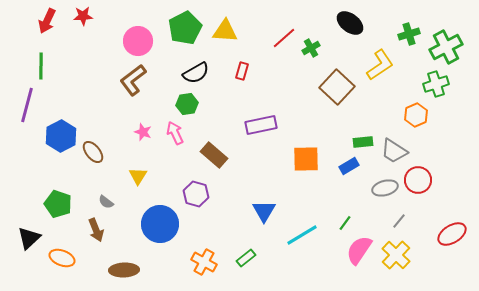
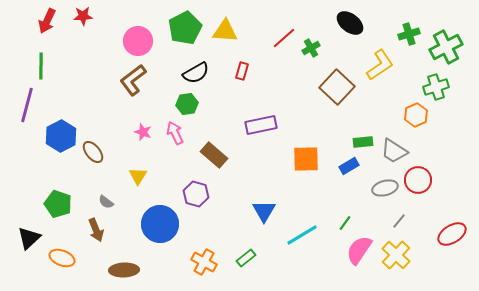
green cross at (436, 84): moved 3 px down
